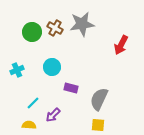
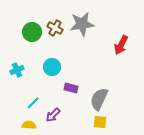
yellow square: moved 2 px right, 3 px up
